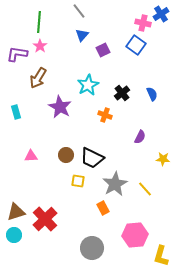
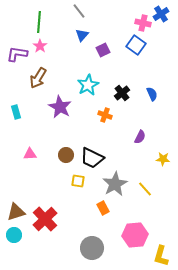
pink triangle: moved 1 px left, 2 px up
